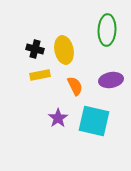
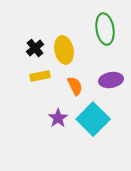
green ellipse: moved 2 px left, 1 px up; rotated 12 degrees counterclockwise
black cross: moved 1 px up; rotated 36 degrees clockwise
yellow rectangle: moved 1 px down
cyan square: moved 1 px left, 2 px up; rotated 32 degrees clockwise
